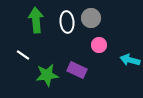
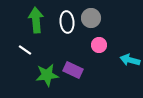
white line: moved 2 px right, 5 px up
purple rectangle: moved 4 px left
